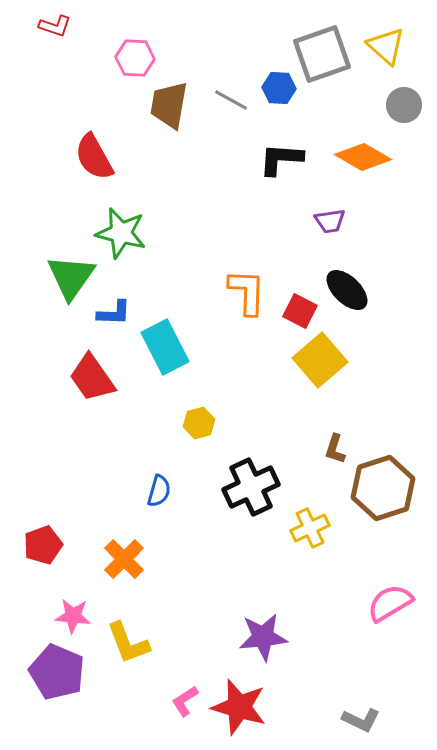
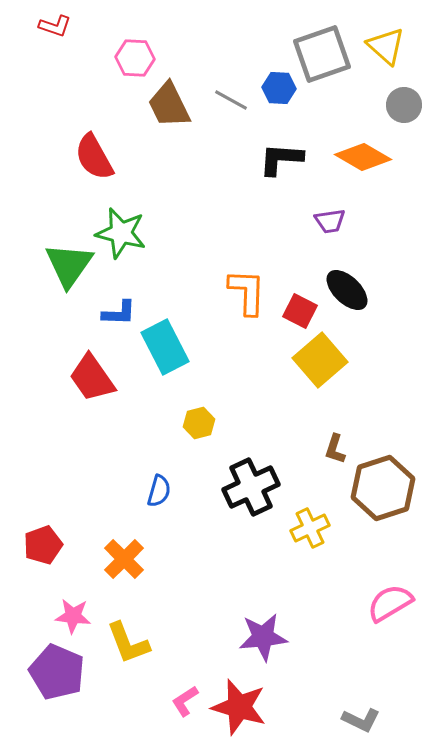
brown trapezoid: rotated 36 degrees counterclockwise
green triangle: moved 2 px left, 12 px up
blue L-shape: moved 5 px right
